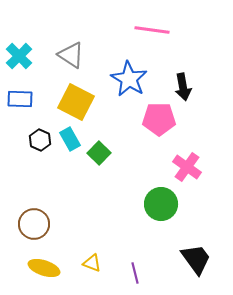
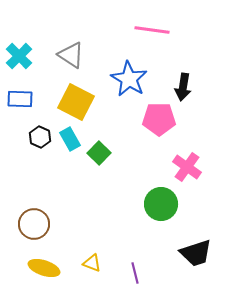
black arrow: rotated 20 degrees clockwise
black hexagon: moved 3 px up
black trapezoid: moved 6 px up; rotated 108 degrees clockwise
